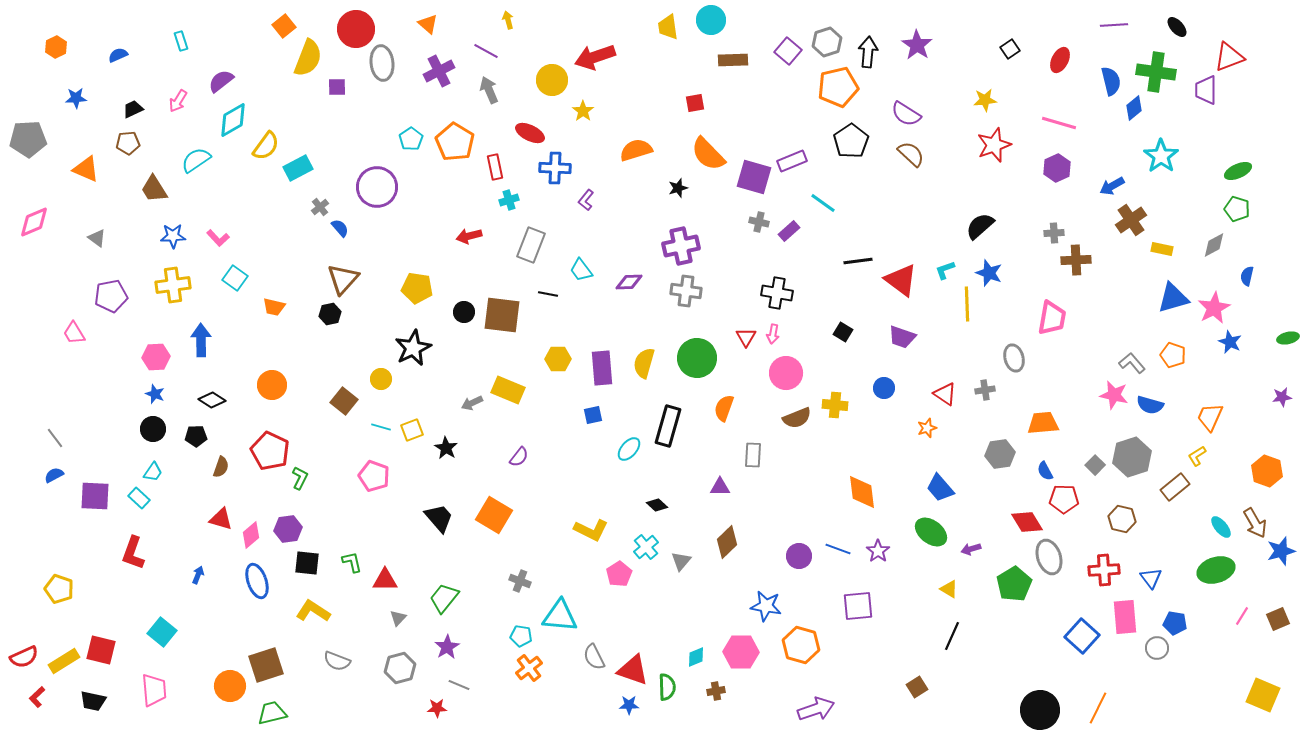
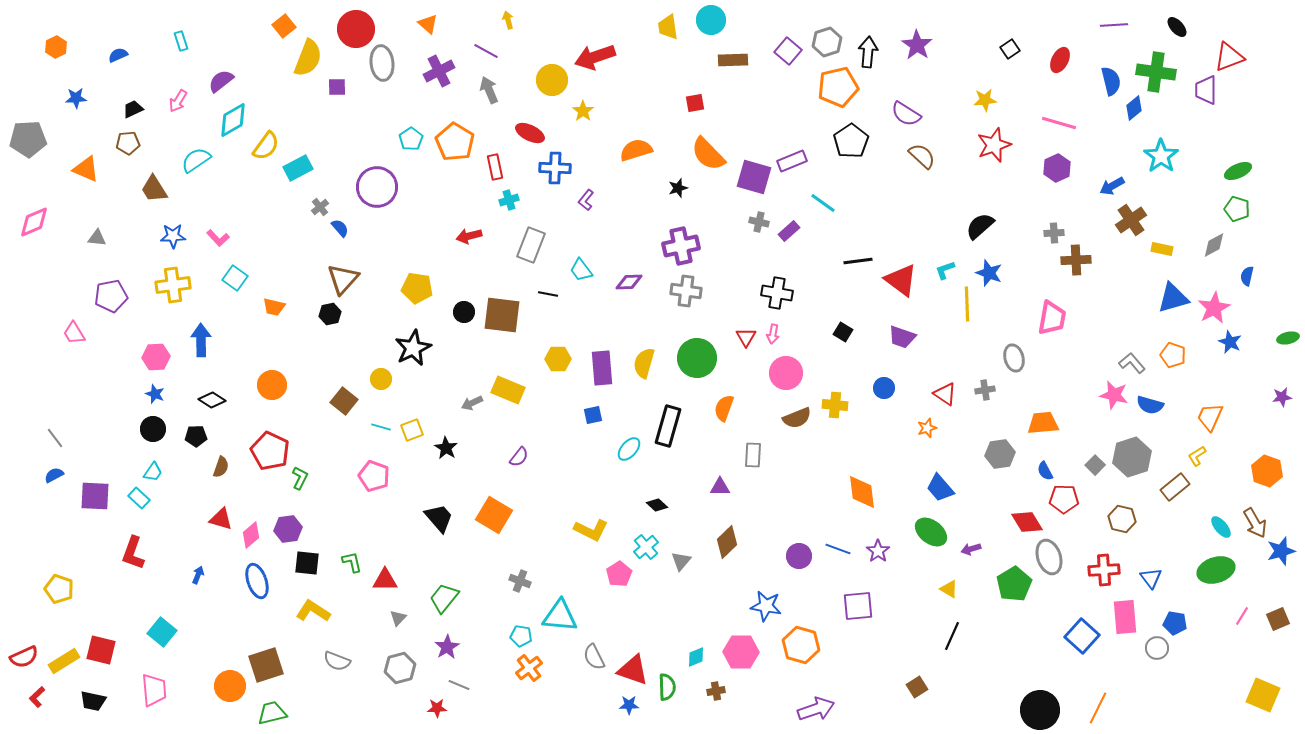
brown semicircle at (911, 154): moved 11 px right, 2 px down
gray triangle at (97, 238): rotated 30 degrees counterclockwise
